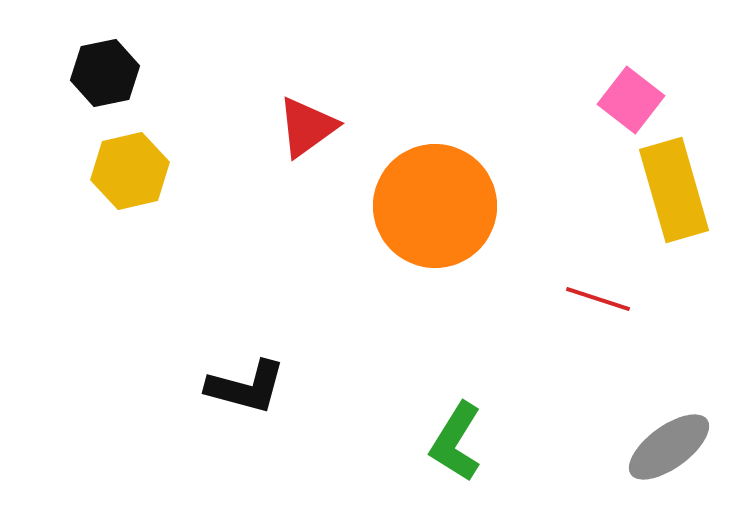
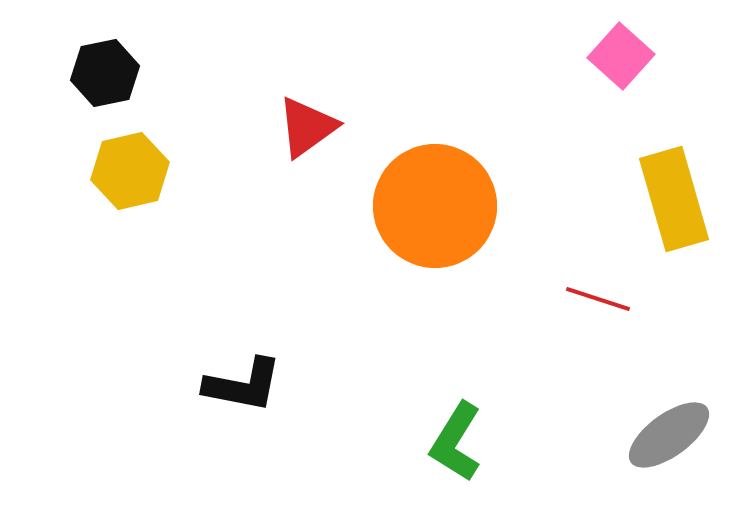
pink square: moved 10 px left, 44 px up; rotated 4 degrees clockwise
yellow rectangle: moved 9 px down
black L-shape: moved 3 px left, 2 px up; rotated 4 degrees counterclockwise
gray ellipse: moved 12 px up
